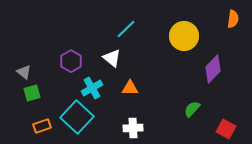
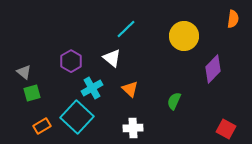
orange triangle: moved 1 px down; rotated 42 degrees clockwise
green semicircle: moved 18 px left, 8 px up; rotated 18 degrees counterclockwise
orange rectangle: rotated 12 degrees counterclockwise
